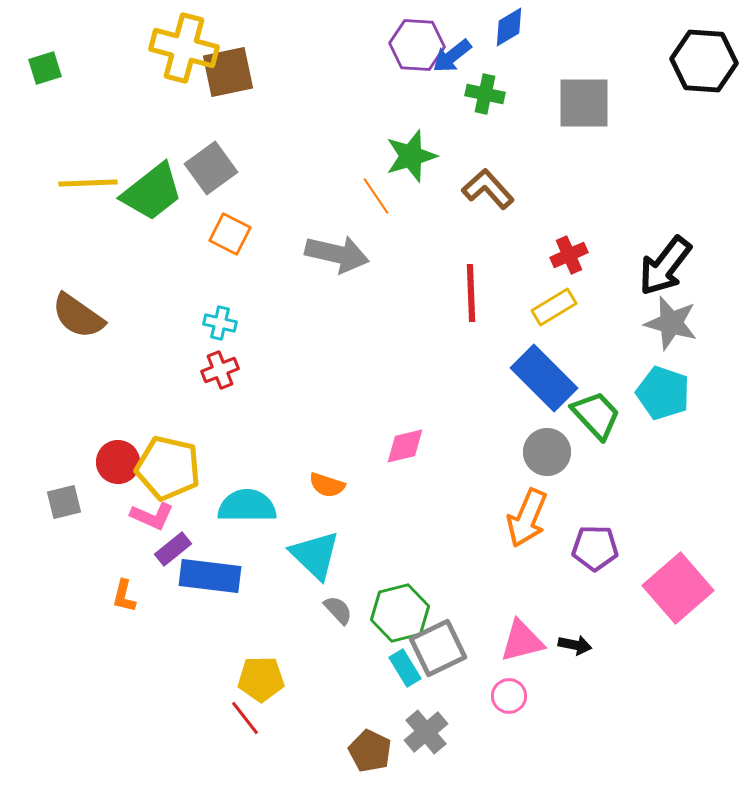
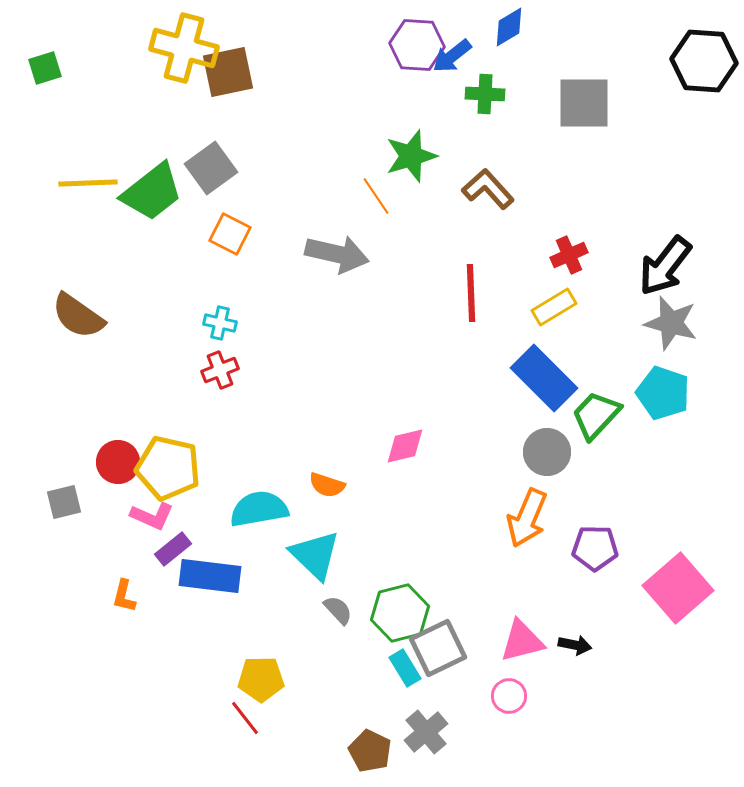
green cross at (485, 94): rotated 9 degrees counterclockwise
green trapezoid at (596, 415): rotated 94 degrees counterclockwise
cyan semicircle at (247, 506): moved 12 px right, 3 px down; rotated 10 degrees counterclockwise
